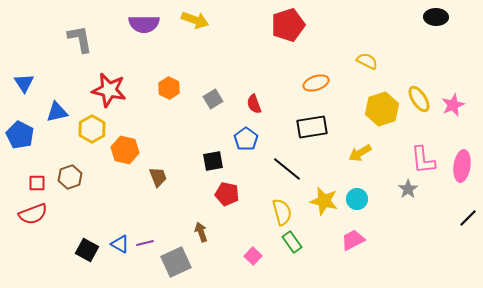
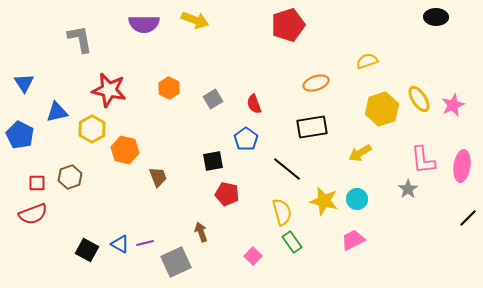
yellow semicircle at (367, 61): rotated 45 degrees counterclockwise
